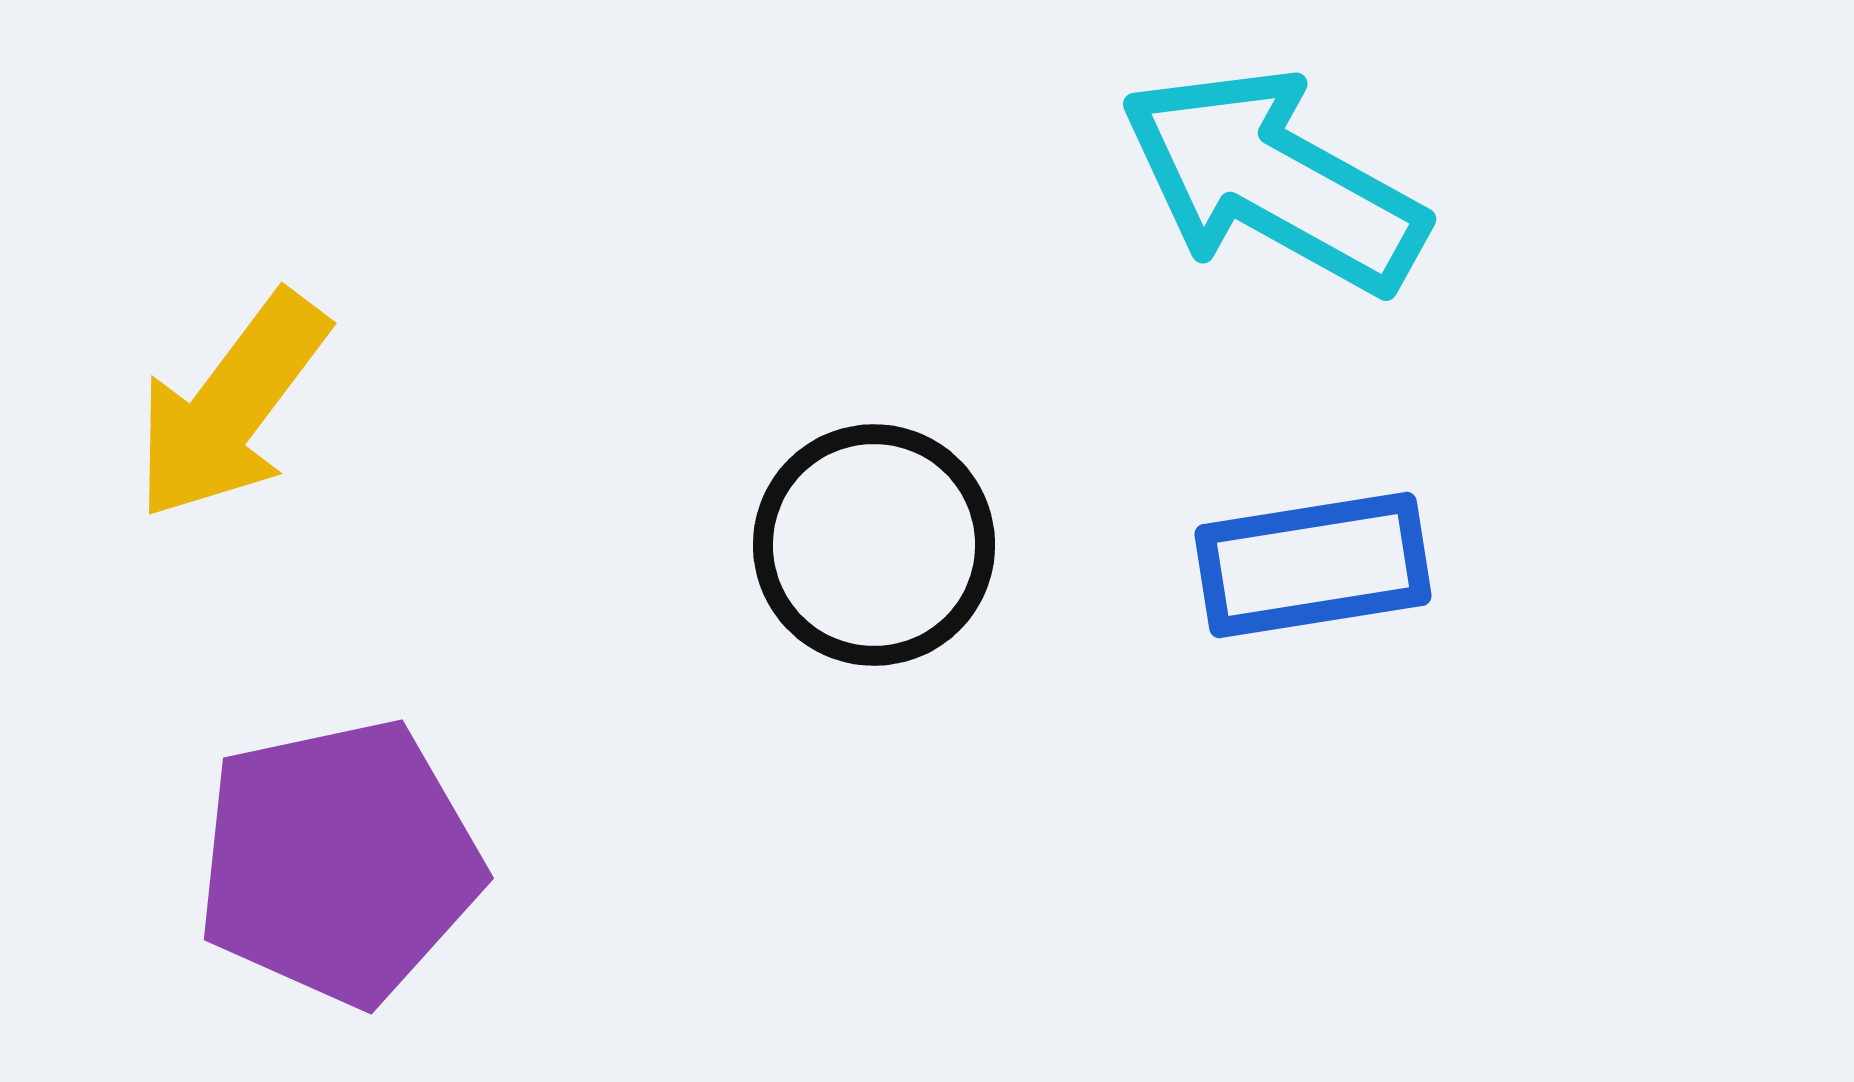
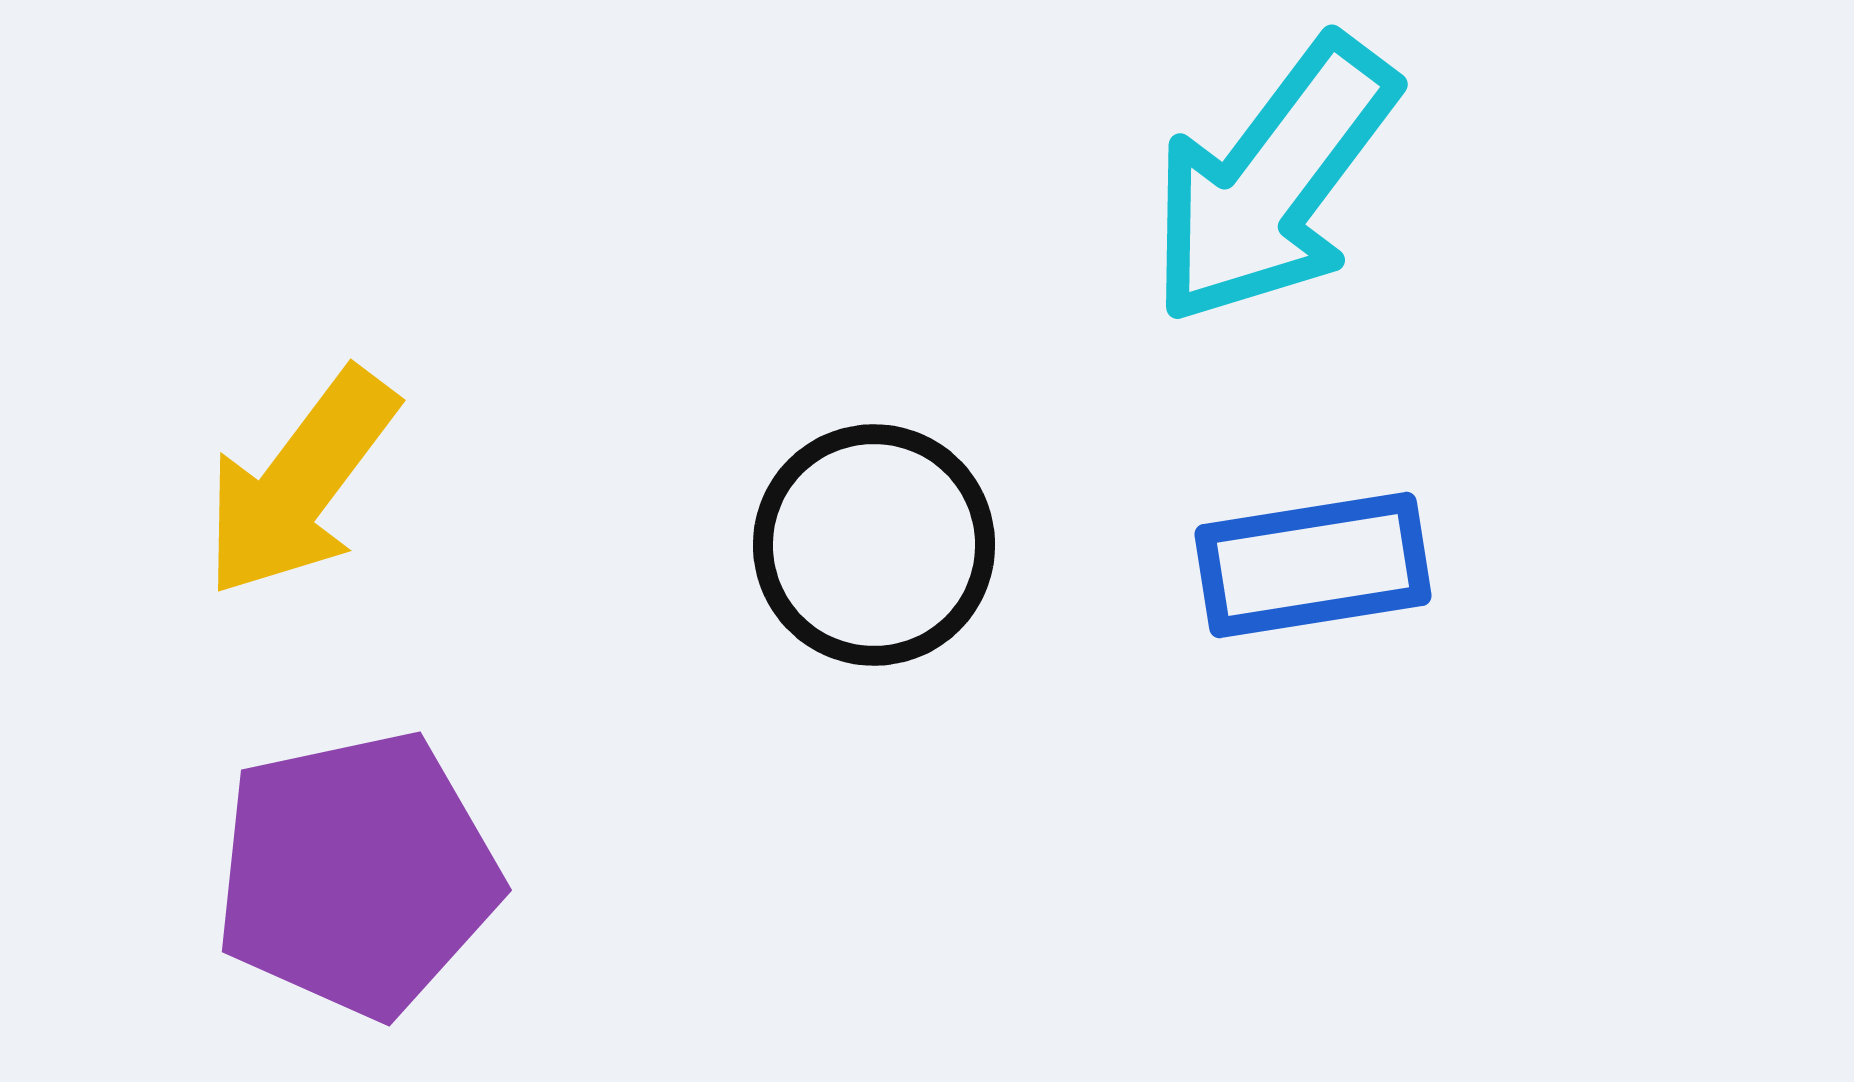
cyan arrow: rotated 82 degrees counterclockwise
yellow arrow: moved 69 px right, 77 px down
purple pentagon: moved 18 px right, 12 px down
